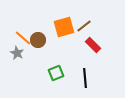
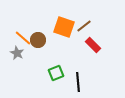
orange square: rotated 35 degrees clockwise
black line: moved 7 px left, 4 px down
